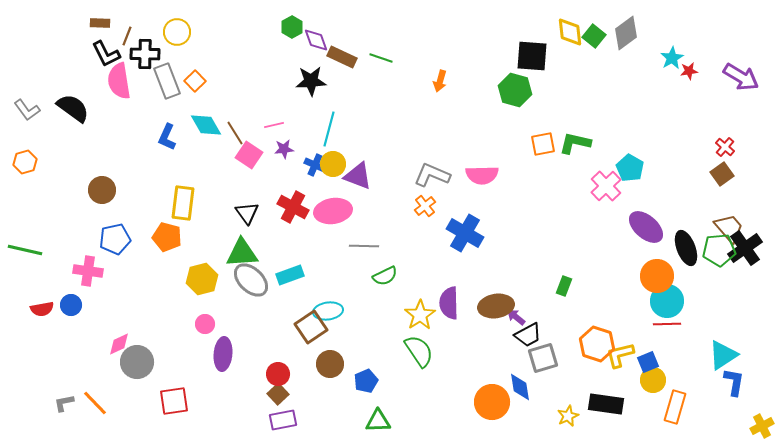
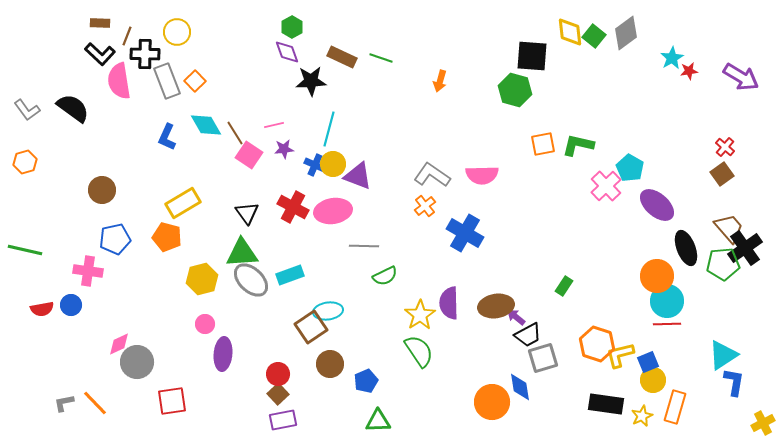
purple diamond at (316, 40): moved 29 px left, 12 px down
black L-shape at (106, 54): moved 6 px left; rotated 20 degrees counterclockwise
green L-shape at (575, 143): moved 3 px right, 2 px down
gray L-shape at (432, 175): rotated 12 degrees clockwise
yellow rectangle at (183, 203): rotated 52 degrees clockwise
purple ellipse at (646, 227): moved 11 px right, 22 px up
green pentagon at (719, 250): moved 4 px right, 14 px down
green rectangle at (564, 286): rotated 12 degrees clockwise
red square at (174, 401): moved 2 px left
yellow star at (568, 416): moved 74 px right
yellow cross at (762, 426): moved 1 px right, 3 px up
